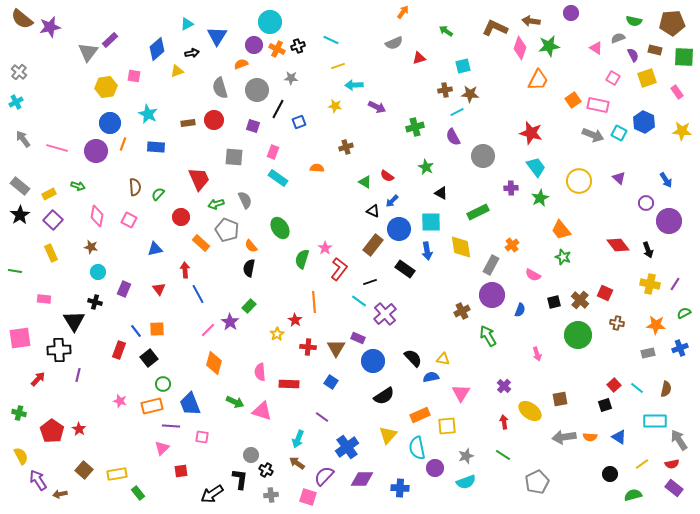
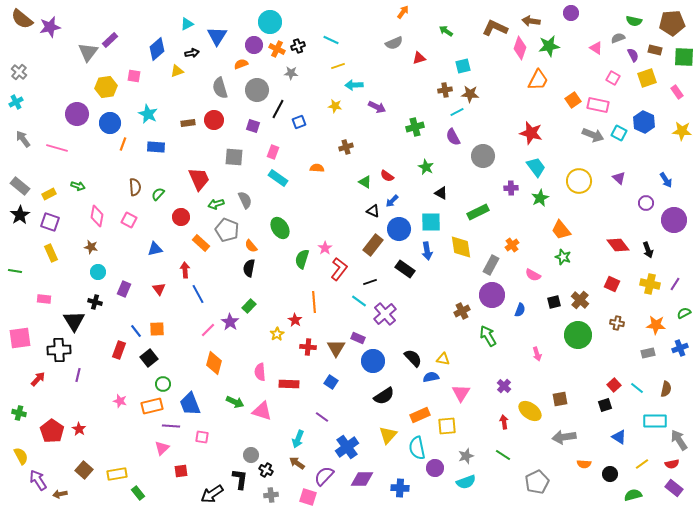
gray star at (291, 78): moved 5 px up
purple circle at (96, 151): moved 19 px left, 37 px up
purple square at (53, 220): moved 3 px left, 2 px down; rotated 24 degrees counterclockwise
purple circle at (669, 221): moved 5 px right, 1 px up
red square at (605, 293): moved 7 px right, 9 px up
orange semicircle at (590, 437): moved 6 px left, 27 px down
